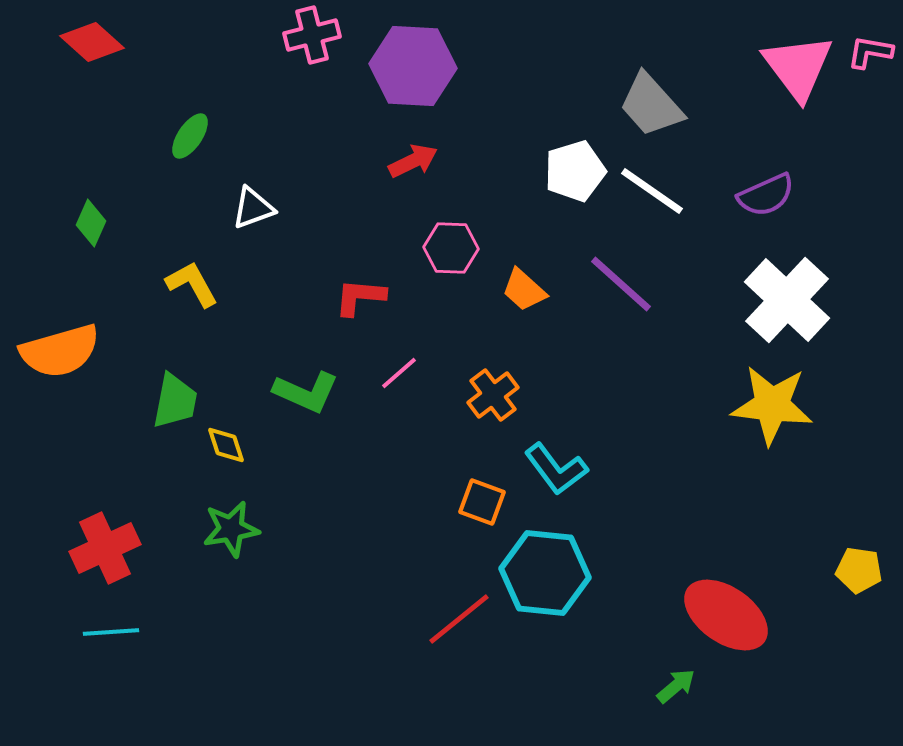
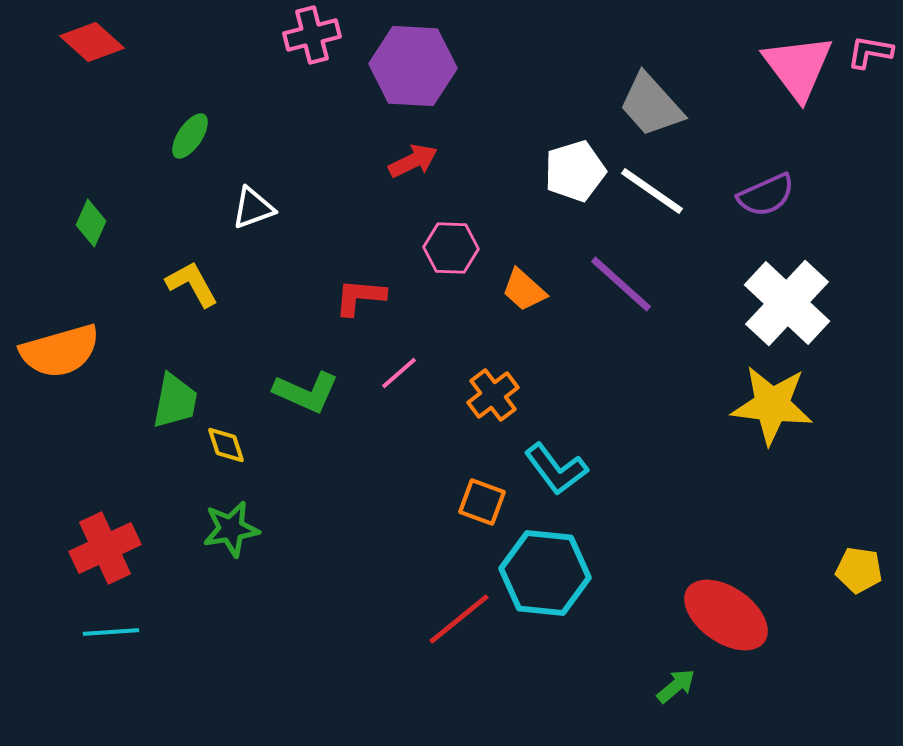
white cross: moved 3 px down
